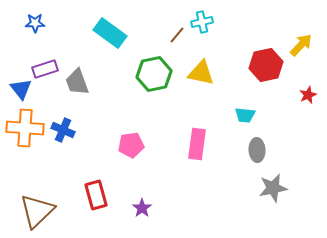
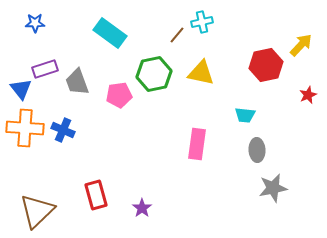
pink pentagon: moved 12 px left, 50 px up
